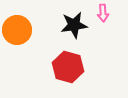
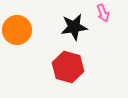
pink arrow: rotated 18 degrees counterclockwise
black star: moved 2 px down
